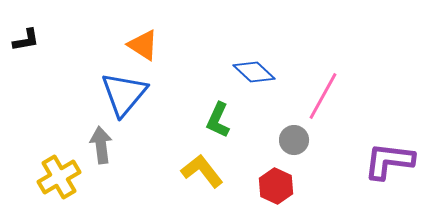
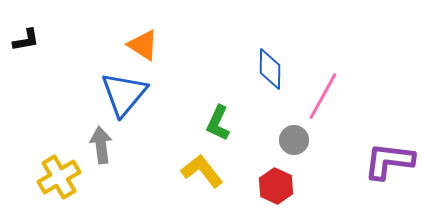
blue diamond: moved 16 px right, 3 px up; rotated 48 degrees clockwise
green L-shape: moved 3 px down
